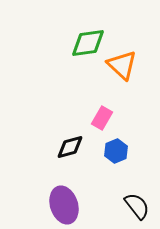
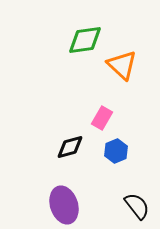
green diamond: moved 3 px left, 3 px up
